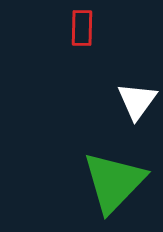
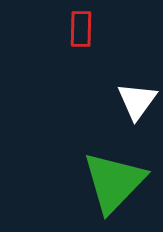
red rectangle: moved 1 px left, 1 px down
